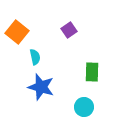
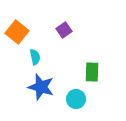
purple square: moved 5 px left
cyan circle: moved 8 px left, 8 px up
